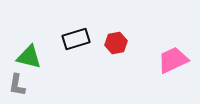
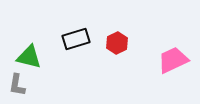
red hexagon: moved 1 px right; rotated 15 degrees counterclockwise
